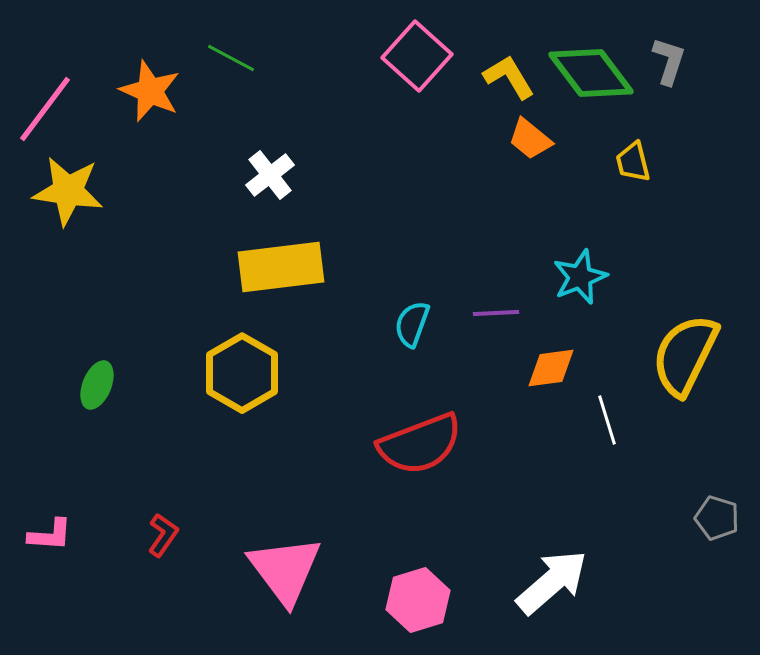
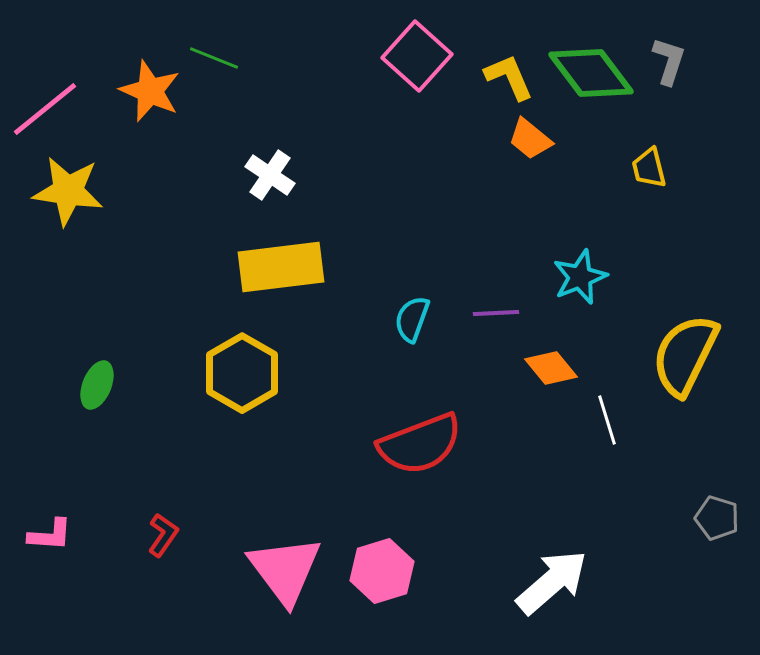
green line: moved 17 px left; rotated 6 degrees counterclockwise
yellow L-shape: rotated 8 degrees clockwise
pink line: rotated 14 degrees clockwise
yellow trapezoid: moved 16 px right, 6 px down
white cross: rotated 18 degrees counterclockwise
cyan semicircle: moved 5 px up
orange diamond: rotated 58 degrees clockwise
pink hexagon: moved 36 px left, 29 px up
